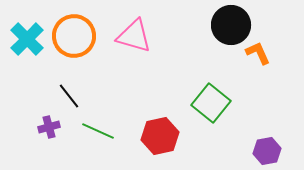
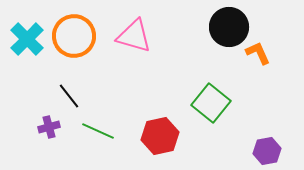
black circle: moved 2 px left, 2 px down
